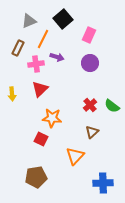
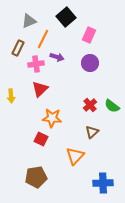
black square: moved 3 px right, 2 px up
yellow arrow: moved 1 px left, 2 px down
